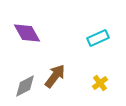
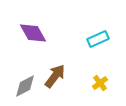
purple diamond: moved 6 px right
cyan rectangle: moved 1 px down
